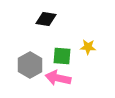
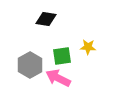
green square: rotated 12 degrees counterclockwise
pink arrow: rotated 15 degrees clockwise
